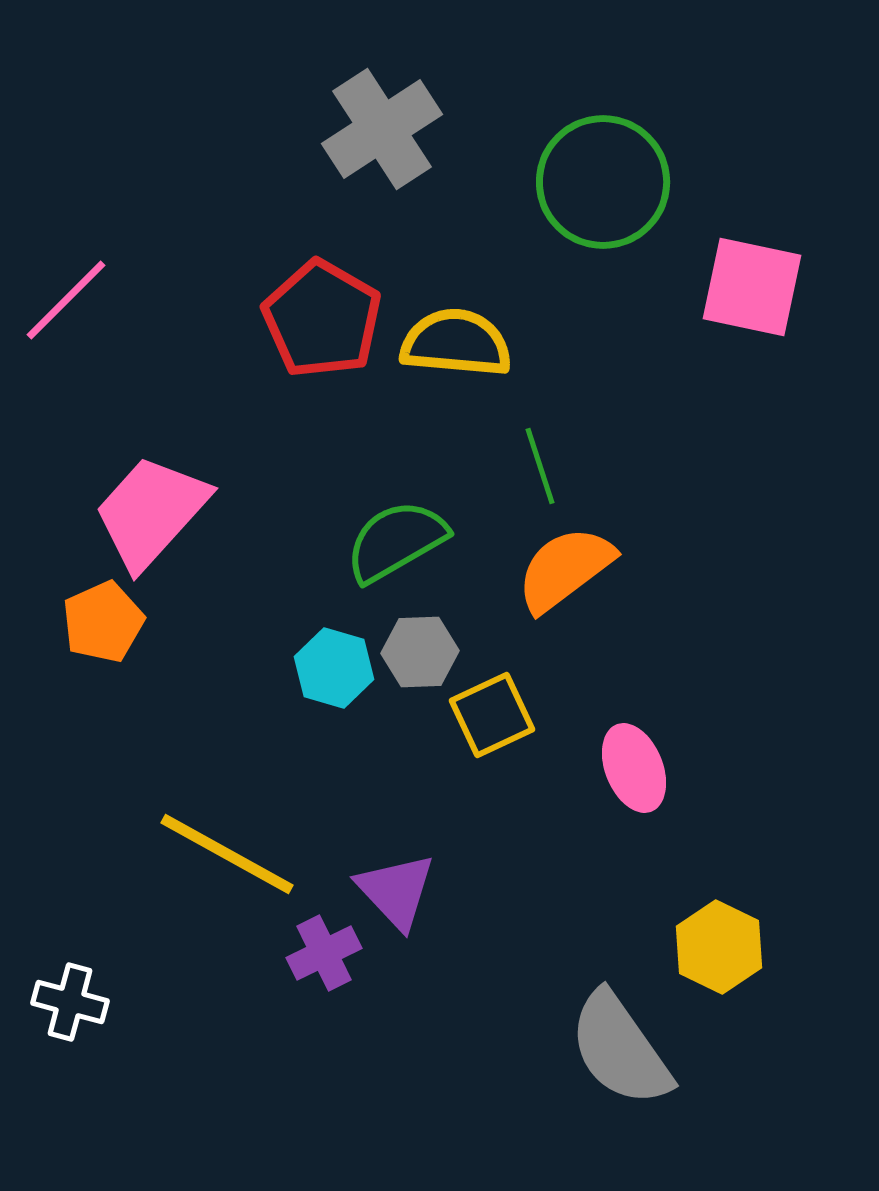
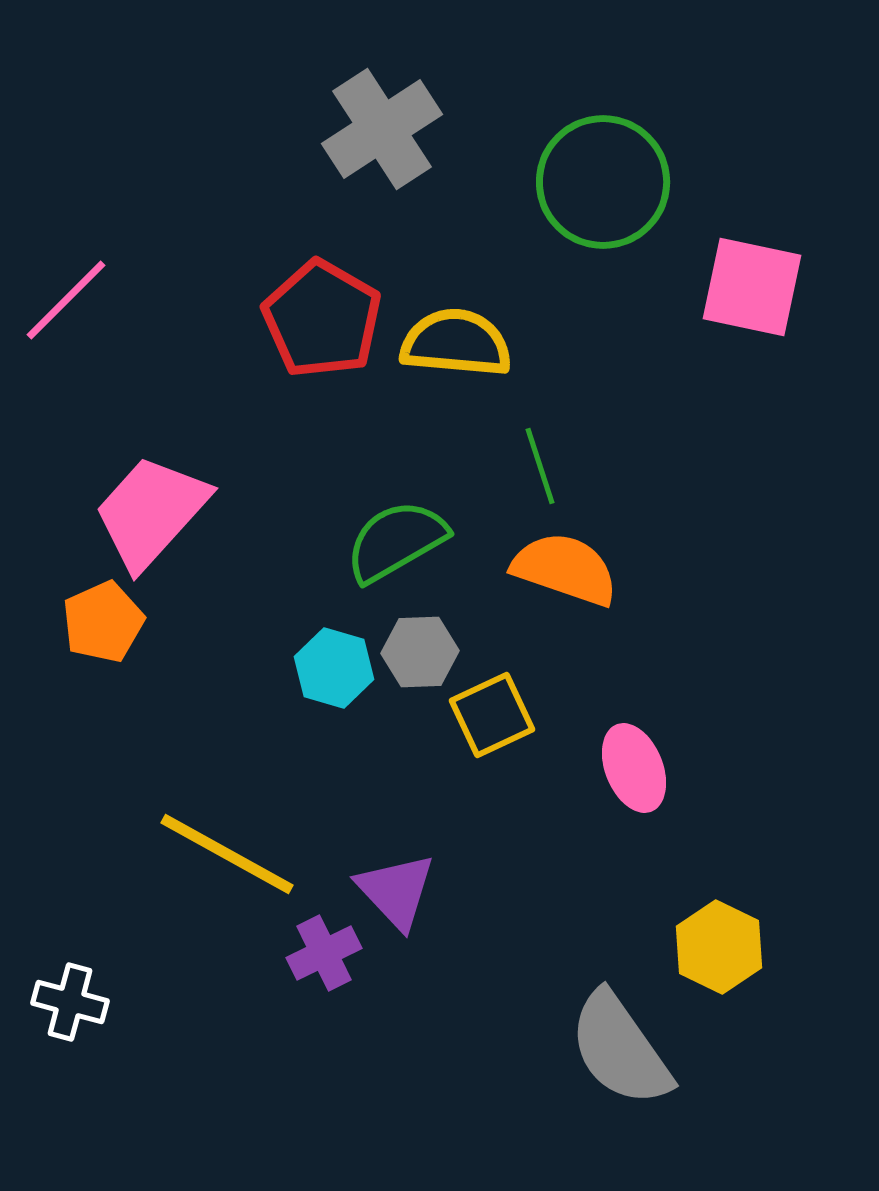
orange semicircle: rotated 56 degrees clockwise
